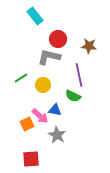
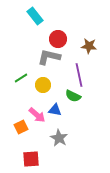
pink arrow: moved 3 px left, 1 px up
orange square: moved 6 px left, 3 px down
gray star: moved 2 px right, 3 px down
